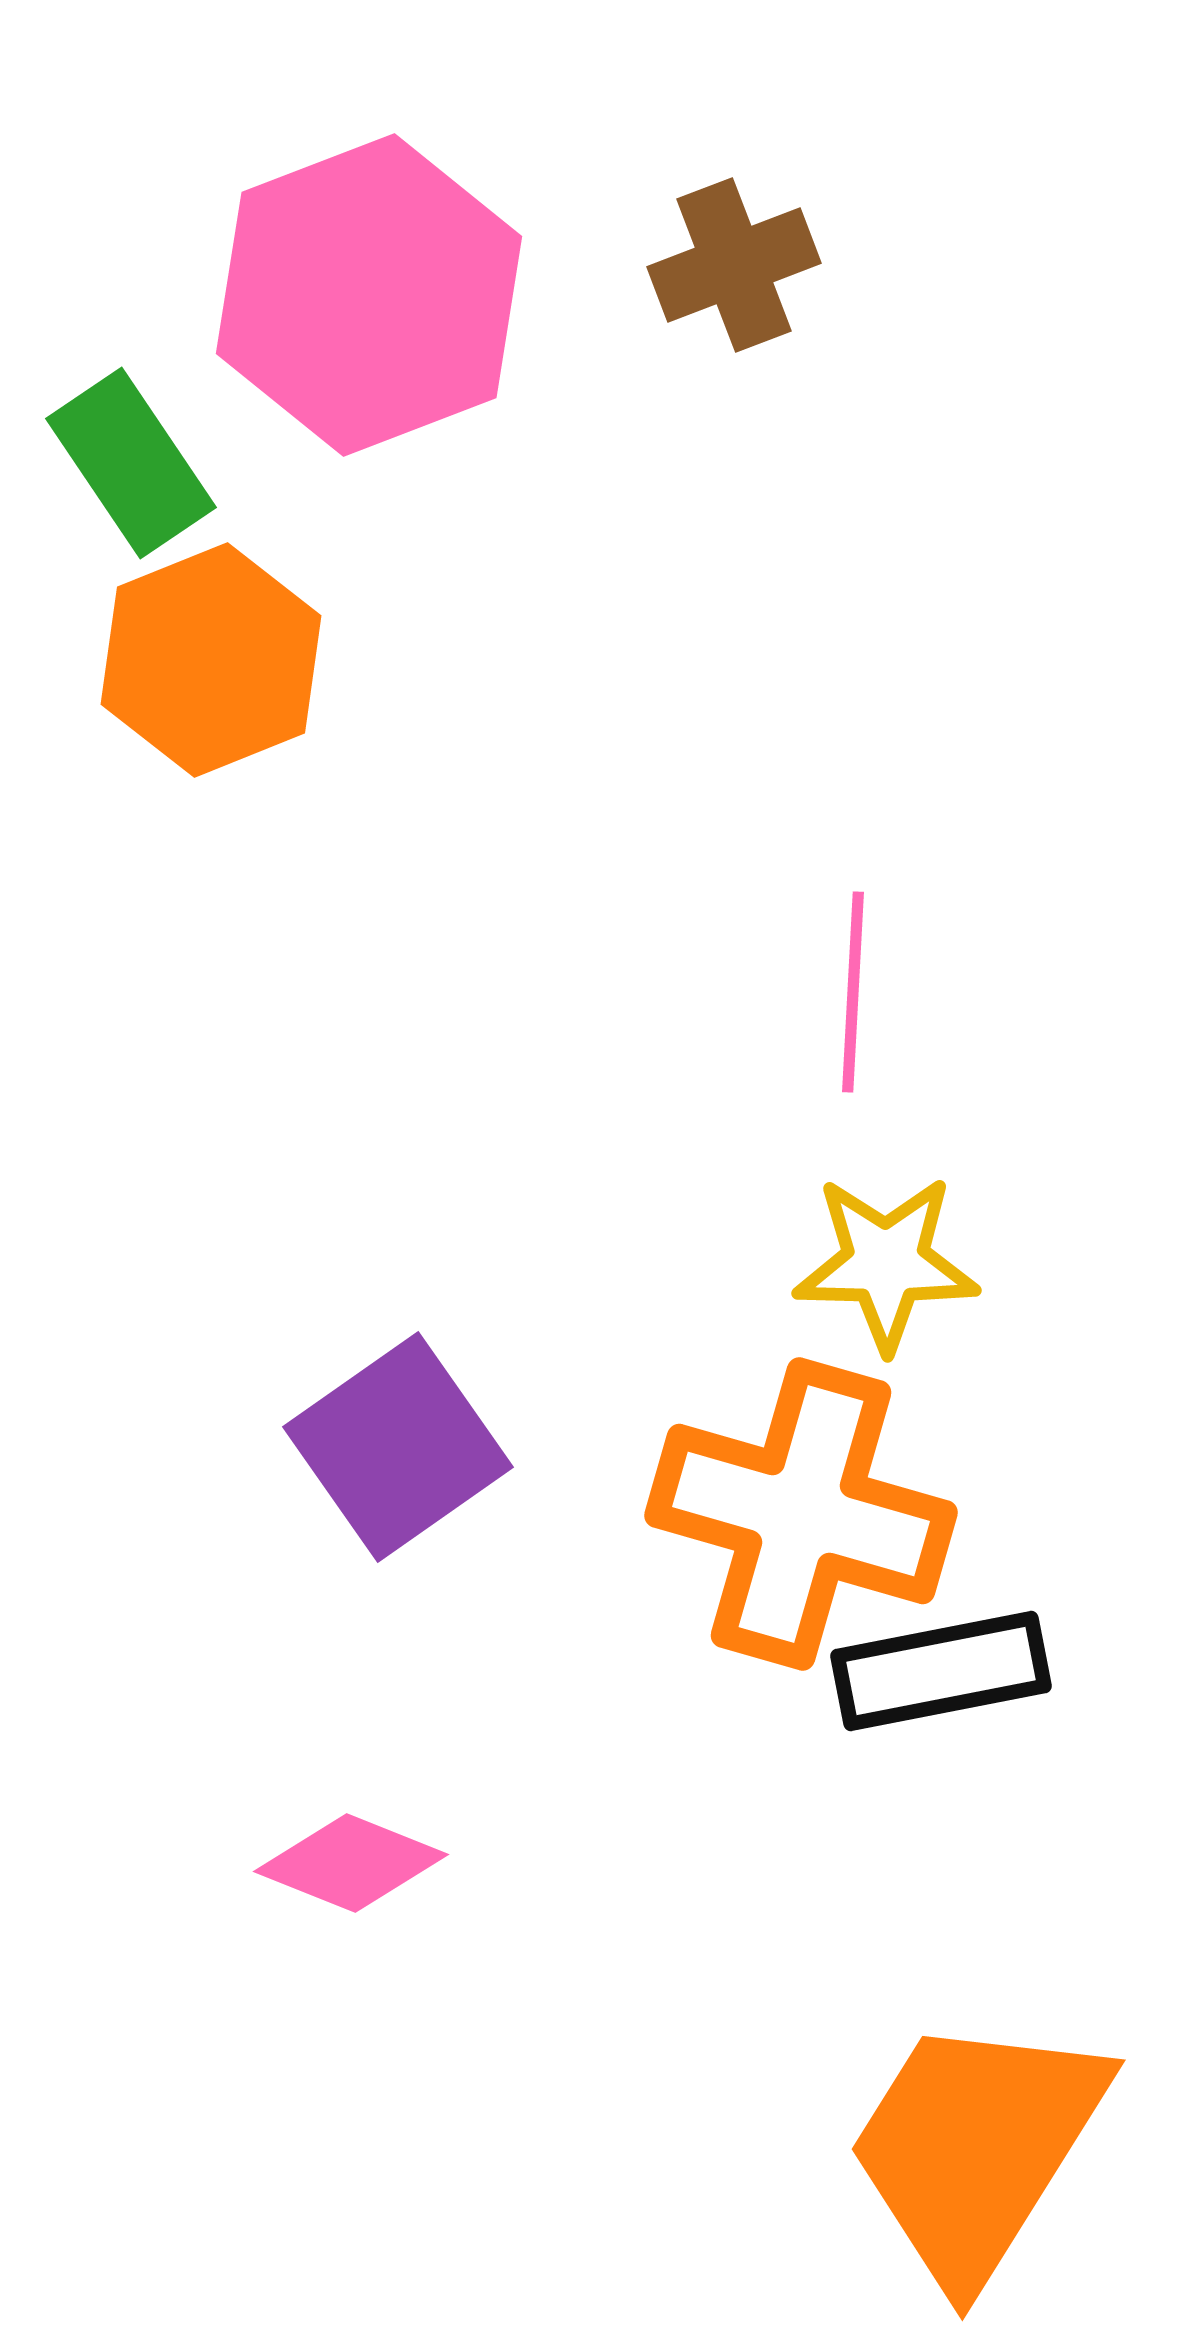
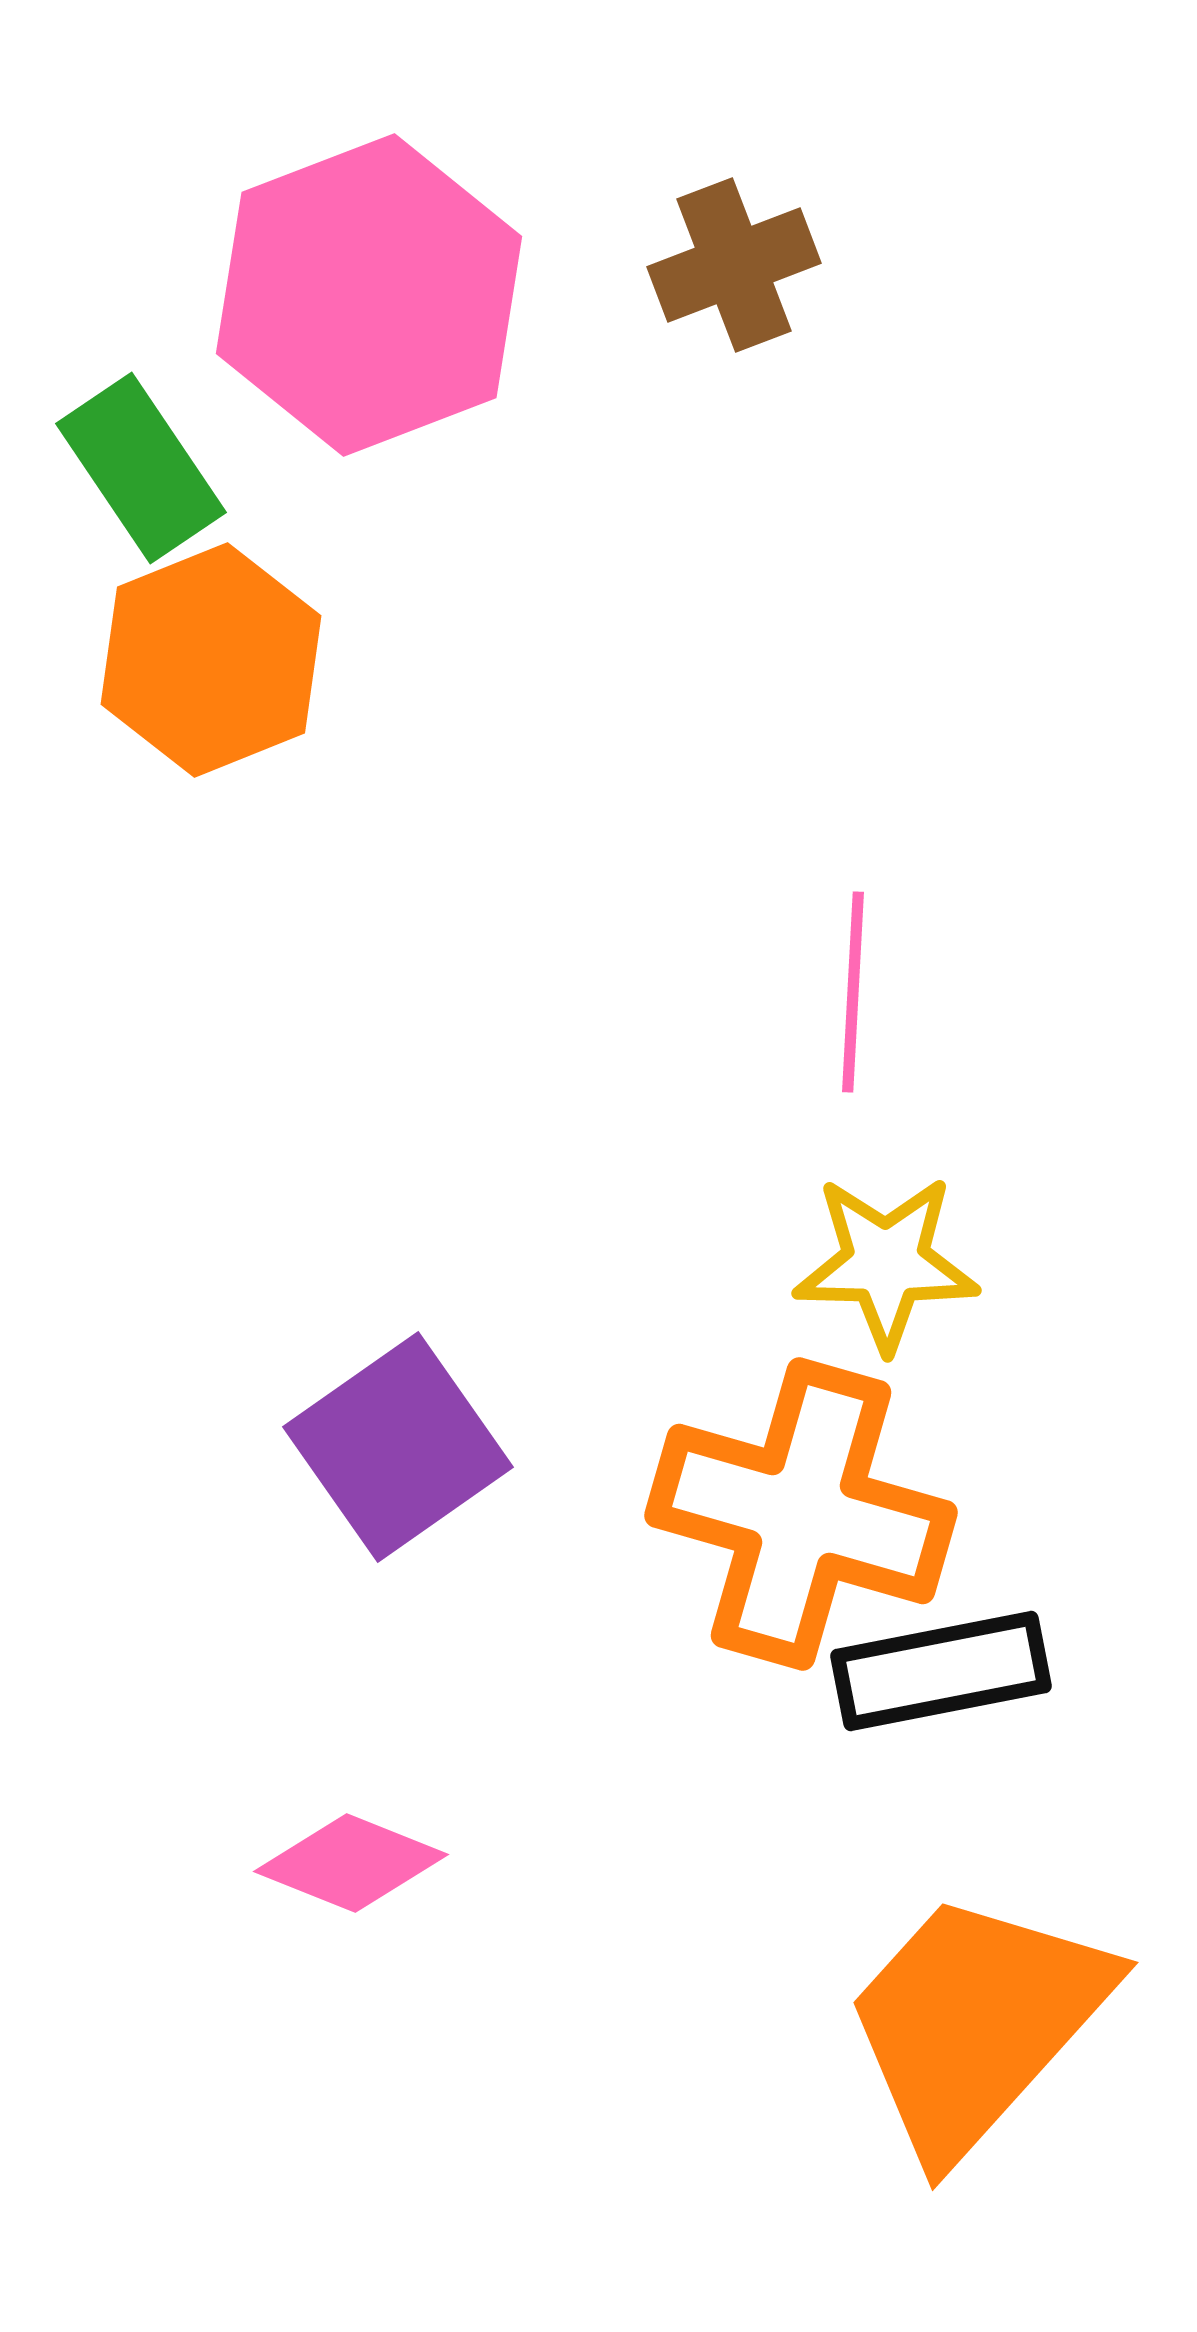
green rectangle: moved 10 px right, 5 px down
orange trapezoid: moved 125 px up; rotated 10 degrees clockwise
